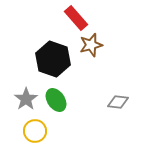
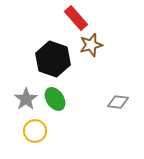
green ellipse: moved 1 px left, 1 px up
